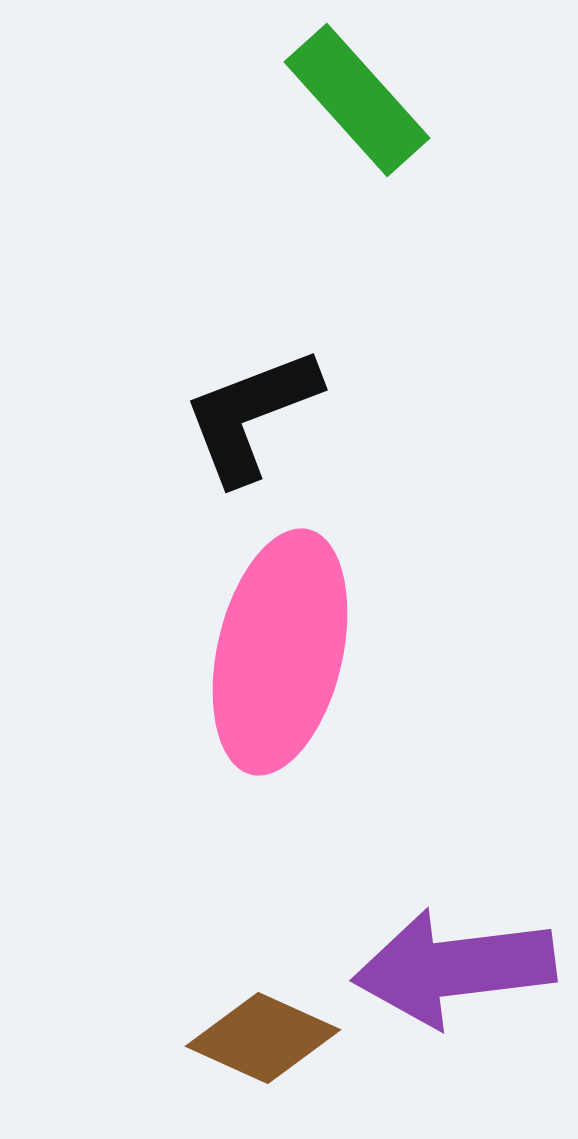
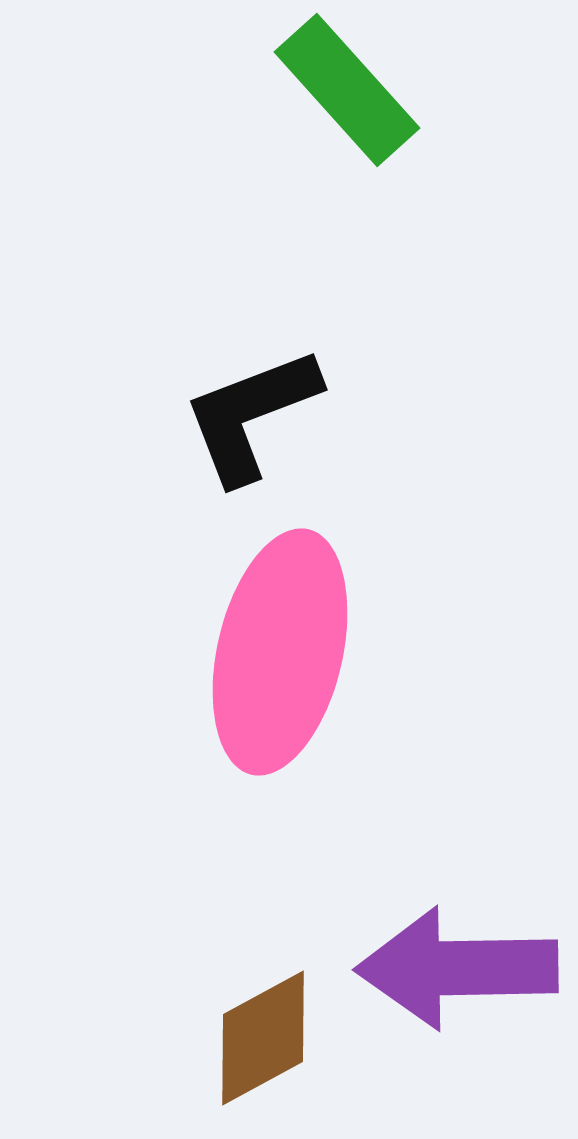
green rectangle: moved 10 px left, 10 px up
purple arrow: moved 3 px right; rotated 6 degrees clockwise
brown diamond: rotated 53 degrees counterclockwise
